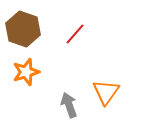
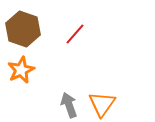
orange star: moved 5 px left, 2 px up; rotated 8 degrees counterclockwise
orange triangle: moved 4 px left, 12 px down
